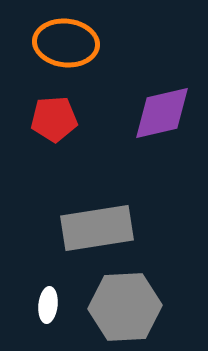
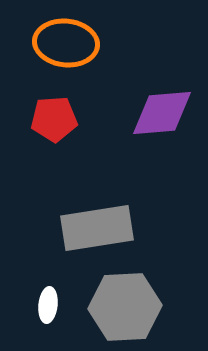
purple diamond: rotated 8 degrees clockwise
